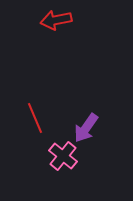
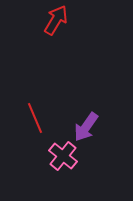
red arrow: rotated 132 degrees clockwise
purple arrow: moved 1 px up
